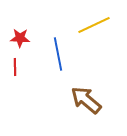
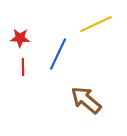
yellow line: moved 2 px right, 1 px up
blue line: rotated 36 degrees clockwise
red line: moved 8 px right
